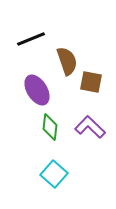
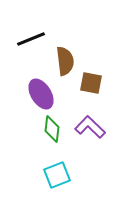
brown semicircle: moved 2 px left; rotated 12 degrees clockwise
brown square: moved 1 px down
purple ellipse: moved 4 px right, 4 px down
green diamond: moved 2 px right, 2 px down
cyan square: moved 3 px right, 1 px down; rotated 28 degrees clockwise
